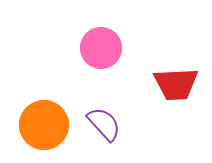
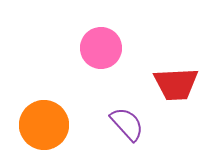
purple semicircle: moved 23 px right
